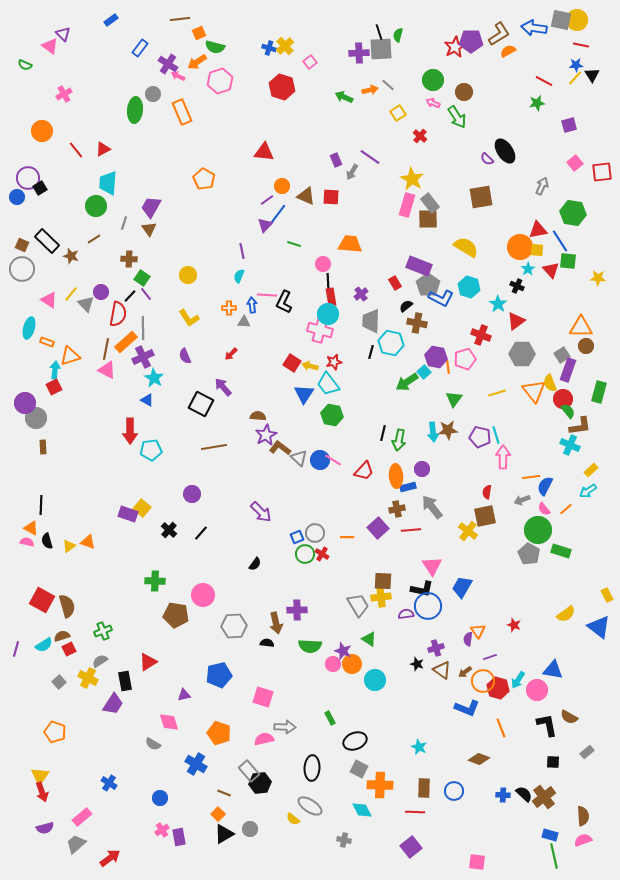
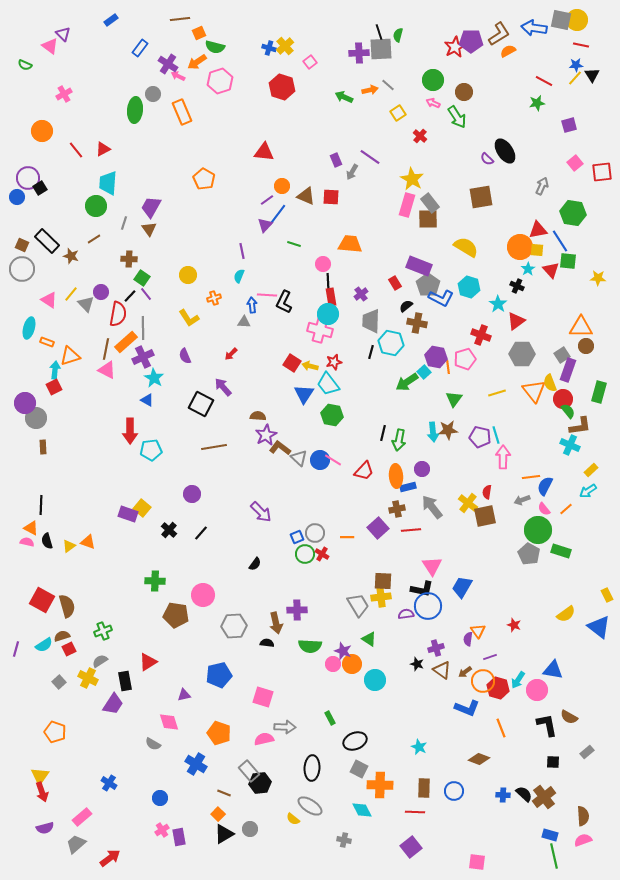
orange cross at (229, 308): moved 15 px left, 10 px up; rotated 16 degrees counterclockwise
yellow cross at (468, 531): moved 28 px up
